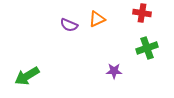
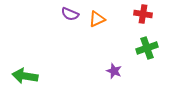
red cross: moved 1 px right, 1 px down
purple semicircle: moved 1 px right, 11 px up
purple star: rotated 21 degrees clockwise
green arrow: moved 2 px left; rotated 40 degrees clockwise
